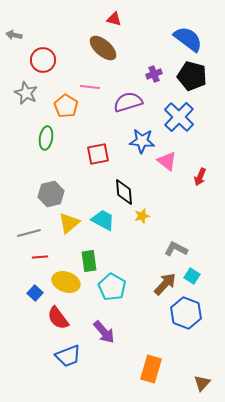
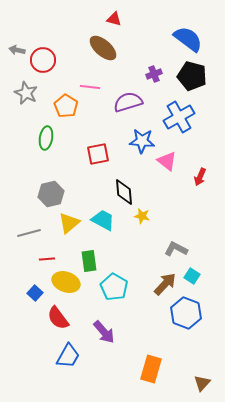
gray arrow: moved 3 px right, 15 px down
blue cross: rotated 16 degrees clockwise
yellow star: rotated 28 degrees clockwise
red line: moved 7 px right, 2 px down
cyan pentagon: moved 2 px right
blue trapezoid: rotated 40 degrees counterclockwise
